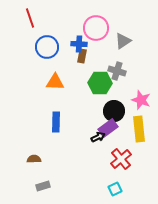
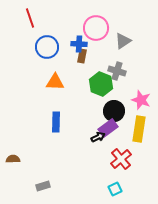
green hexagon: moved 1 px right, 1 px down; rotated 20 degrees clockwise
yellow rectangle: rotated 15 degrees clockwise
brown semicircle: moved 21 px left
